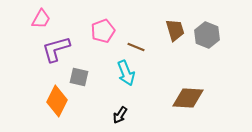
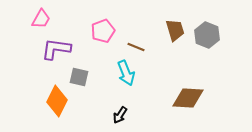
purple L-shape: rotated 24 degrees clockwise
